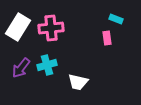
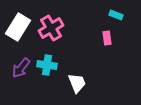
cyan rectangle: moved 4 px up
pink cross: rotated 25 degrees counterclockwise
cyan cross: rotated 24 degrees clockwise
white trapezoid: moved 1 px left, 1 px down; rotated 125 degrees counterclockwise
